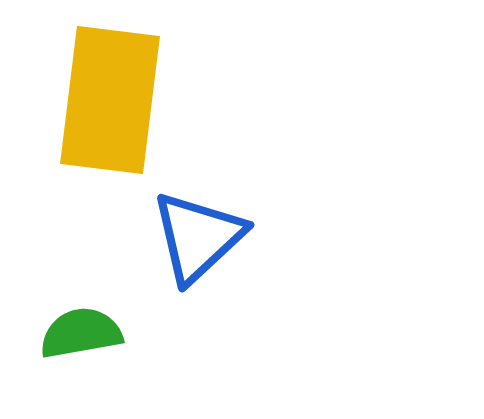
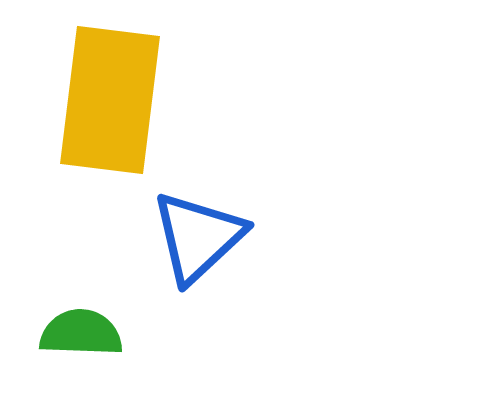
green semicircle: rotated 12 degrees clockwise
